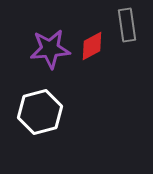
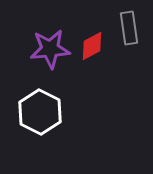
gray rectangle: moved 2 px right, 3 px down
white hexagon: rotated 18 degrees counterclockwise
